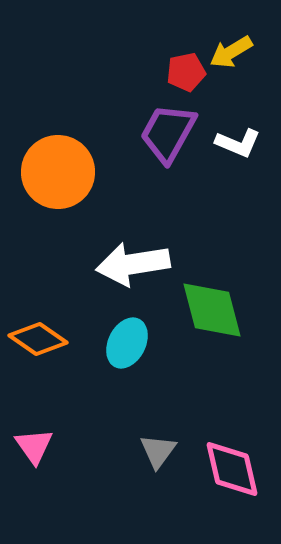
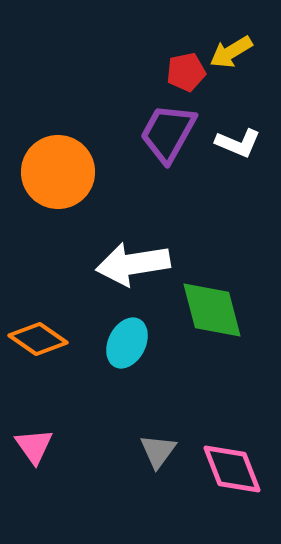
pink diamond: rotated 8 degrees counterclockwise
